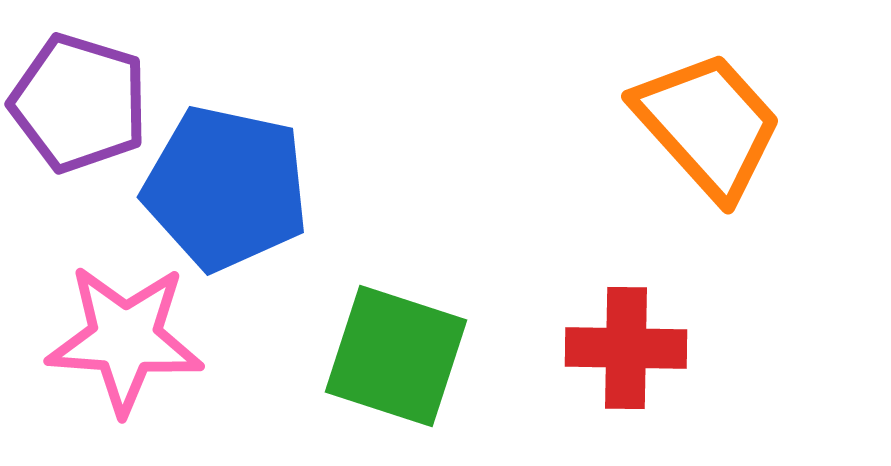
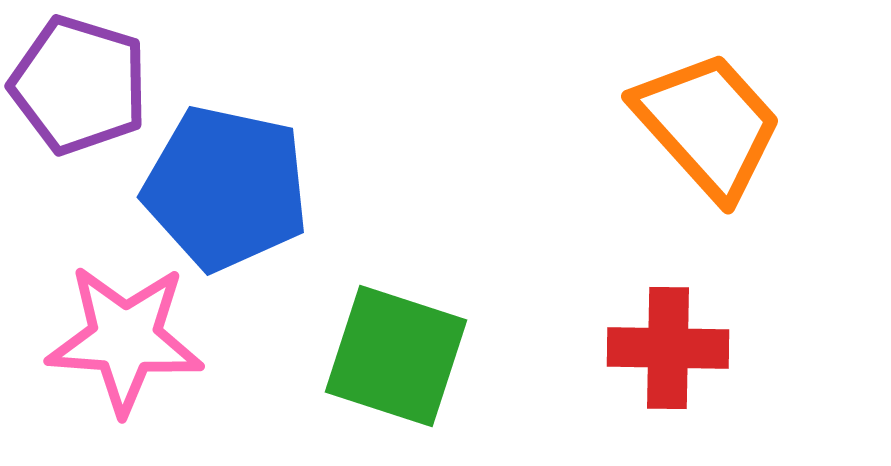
purple pentagon: moved 18 px up
red cross: moved 42 px right
